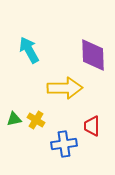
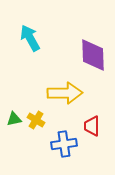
cyan arrow: moved 1 px right, 12 px up
yellow arrow: moved 5 px down
